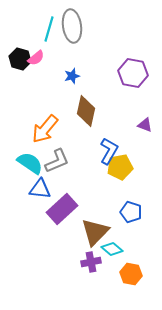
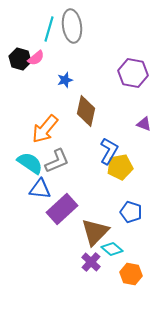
blue star: moved 7 px left, 4 px down
purple triangle: moved 1 px left, 1 px up
purple cross: rotated 36 degrees counterclockwise
